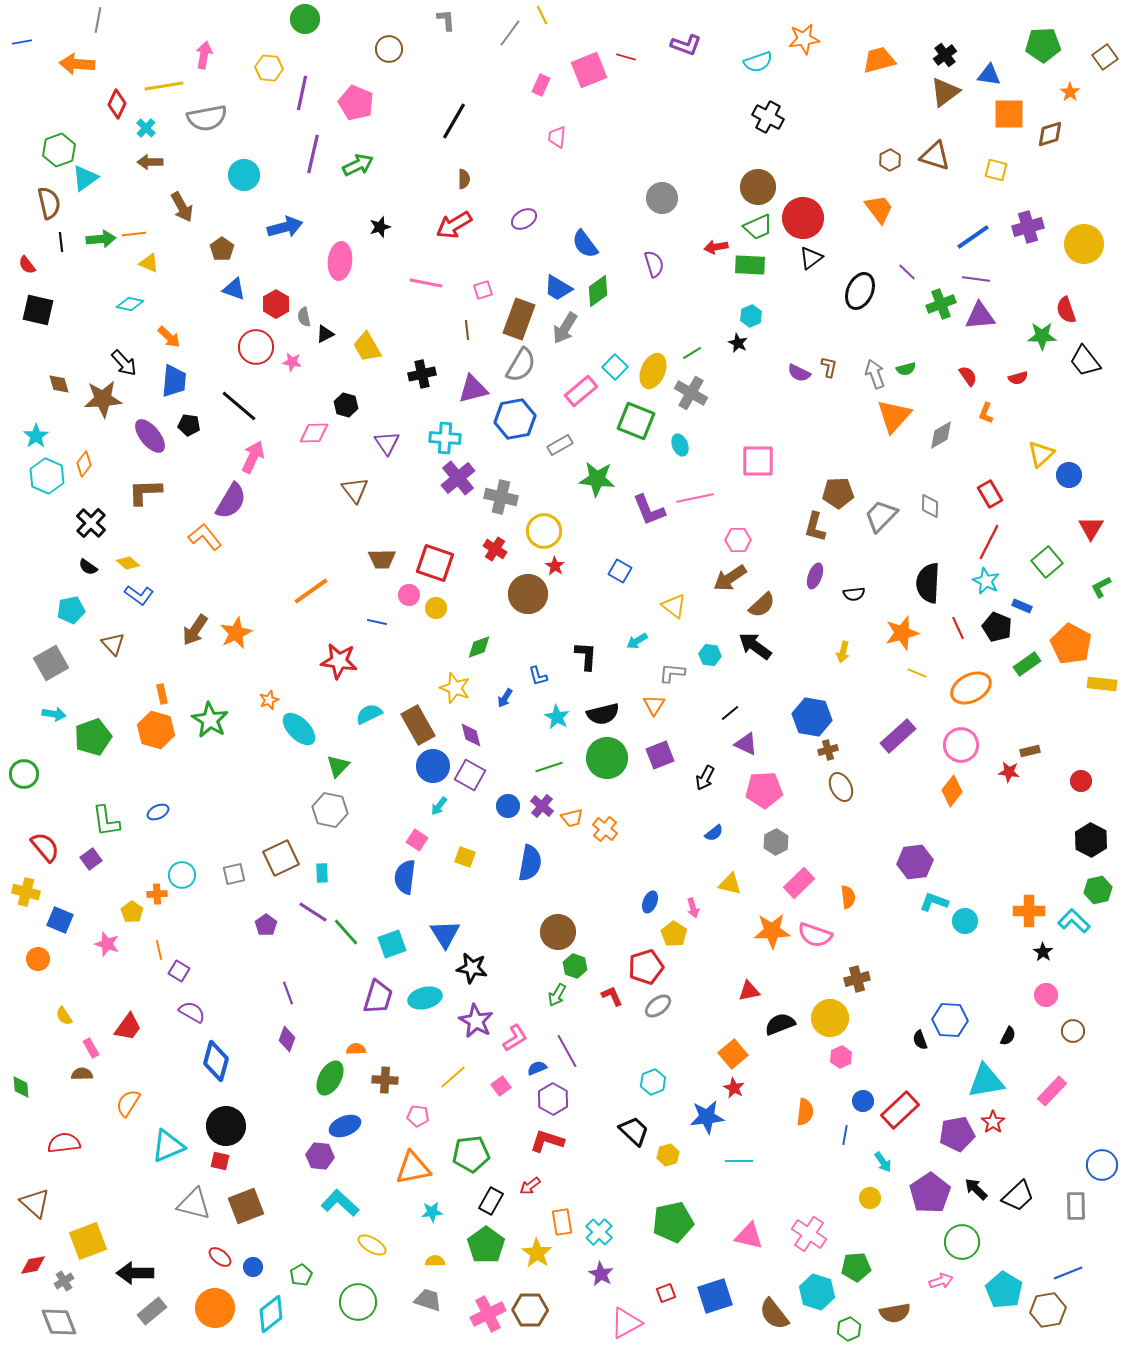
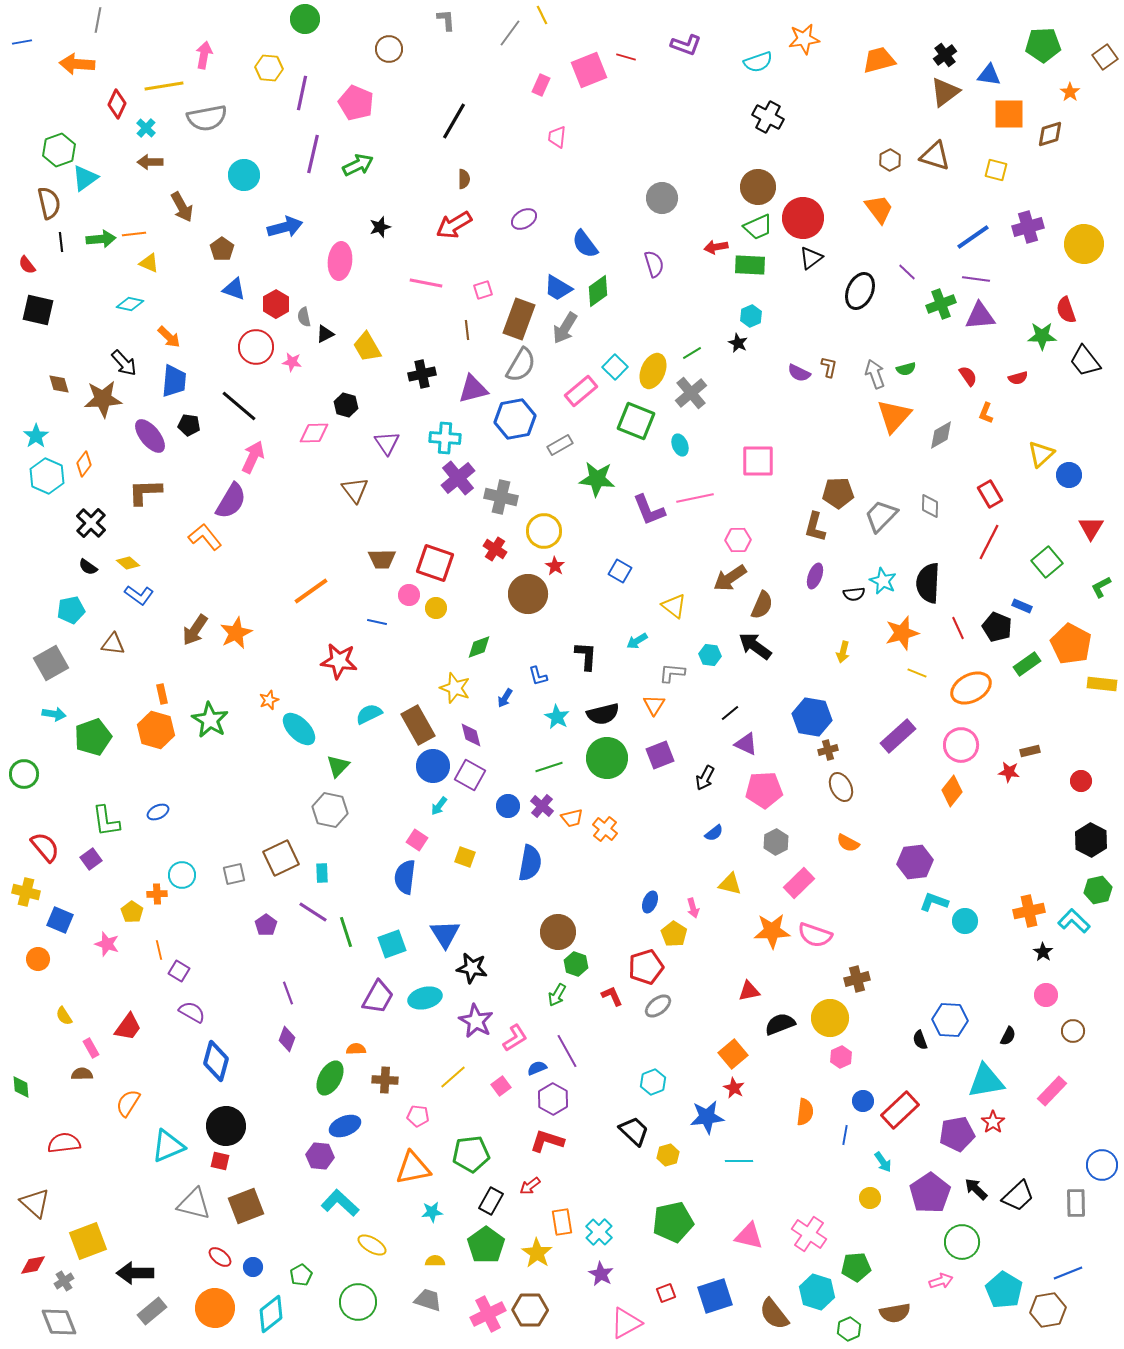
gray cross at (691, 393): rotated 20 degrees clockwise
cyan star at (986, 581): moved 103 px left
brown semicircle at (762, 605): rotated 24 degrees counterclockwise
brown triangle at (113, 644): rotated 40 degrees counterclockwise
orange semicircle at (848, 897): moved 54 px up; rotated 125 degrees clockwise
orange cross at (1029, 911): rotated 12 degrees counterclockwise
green line at (346, 932): rotated 24 degrees clockwise
green hexagon at (575, 966): moved 1 px right, 2 px up
purple trapezoid at (378, 997): rotated 12 degrees clockwise
gray rectangle at (1076, 1206): moved 3 px up
